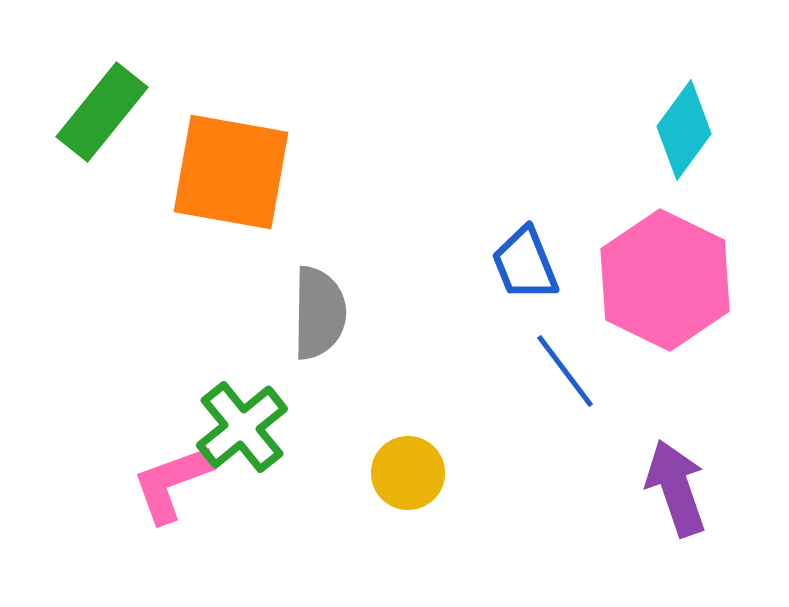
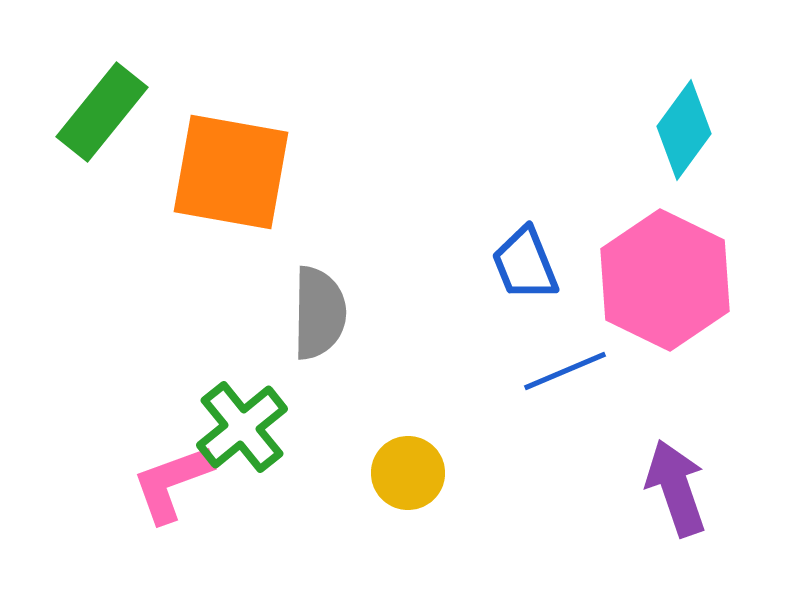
blue line: rotated 76 degrees counterclockwise
